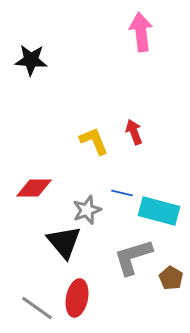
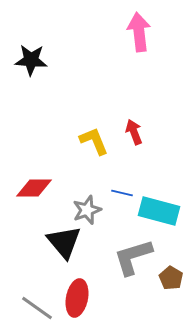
pink arrow: moved 2 px left
